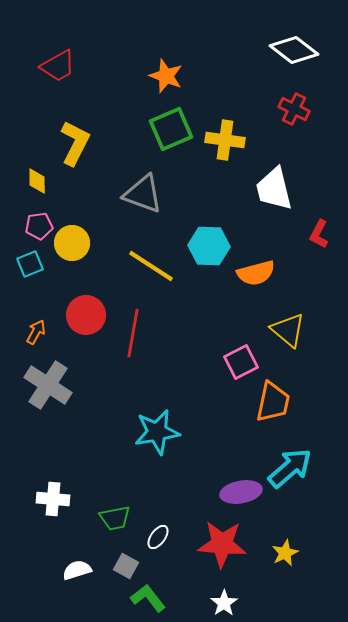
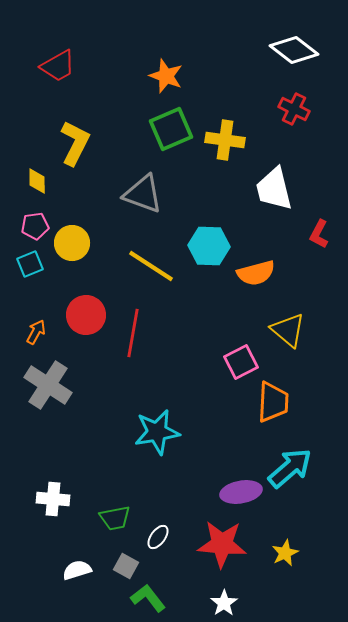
pink pentagon: moved 4 px left
orange trapezoid: rotated 9 degrees counterclockwise
